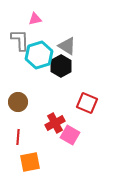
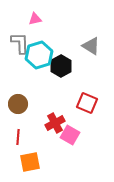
gray L-shape: moved 3 px down
gray triangle: moved 24 px right
brown circle: moved 2 px down
